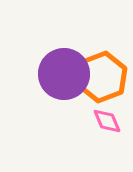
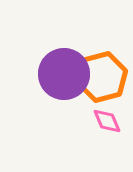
orange hexagon: rotated 6 degrees clockwise
